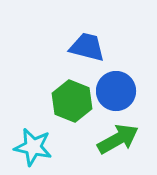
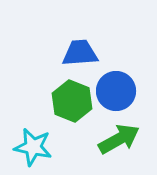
blue trapezoid: moved 7 px left, 6 px down; rotated 18 degrees counterclockwise
green arrow: moved 1 px right
